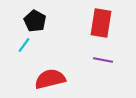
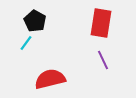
cyan line: moved 2 px right, 2 px up
purple line: rotated 54 degrees clockwise
